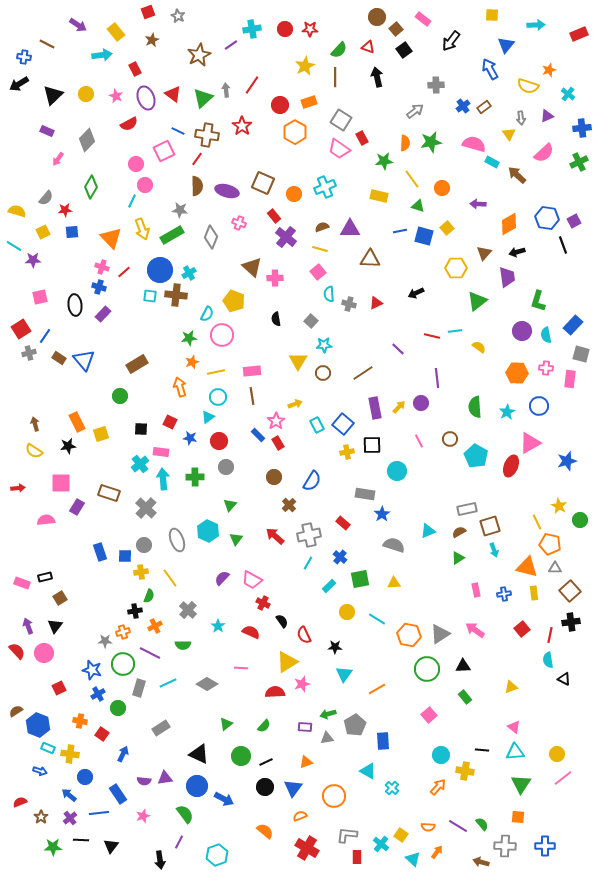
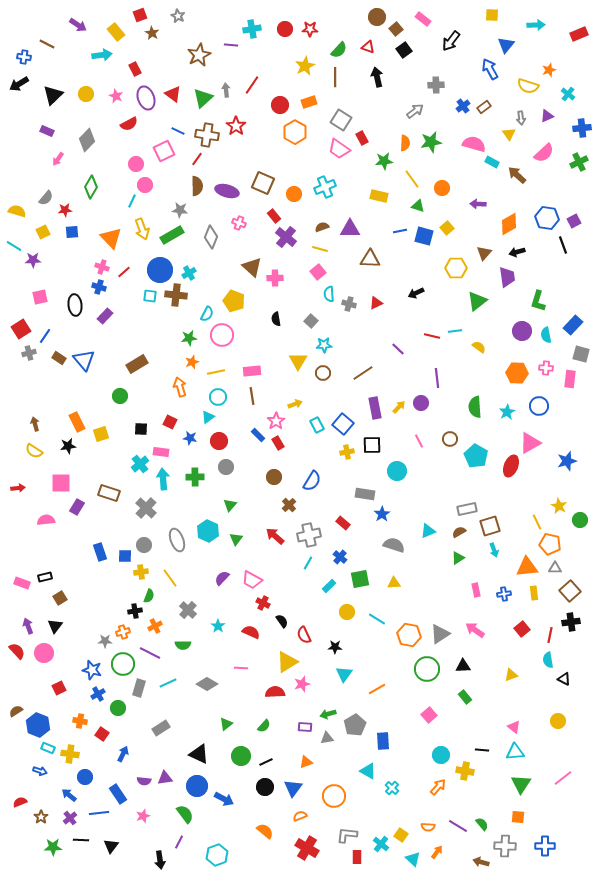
red square at (148, 12): moved 8 px left, 3 px down
brown star at (152, 40): moved 7 px up; rotated 16 degrees counterclockwise
purple line at (231, 45): rotated 40 degrees clockwise
red star at (242, 126): moved 6 px left
purple rectangle at (103, 314): moved 2 px right, 2 px down
orange triangle at (527, 567): rotated 20 degrees counterclockwise
yellow triangle at (511, 687): moved 12 px up
yellow circle at (557, 754): moved 1 px right, 33 px up
